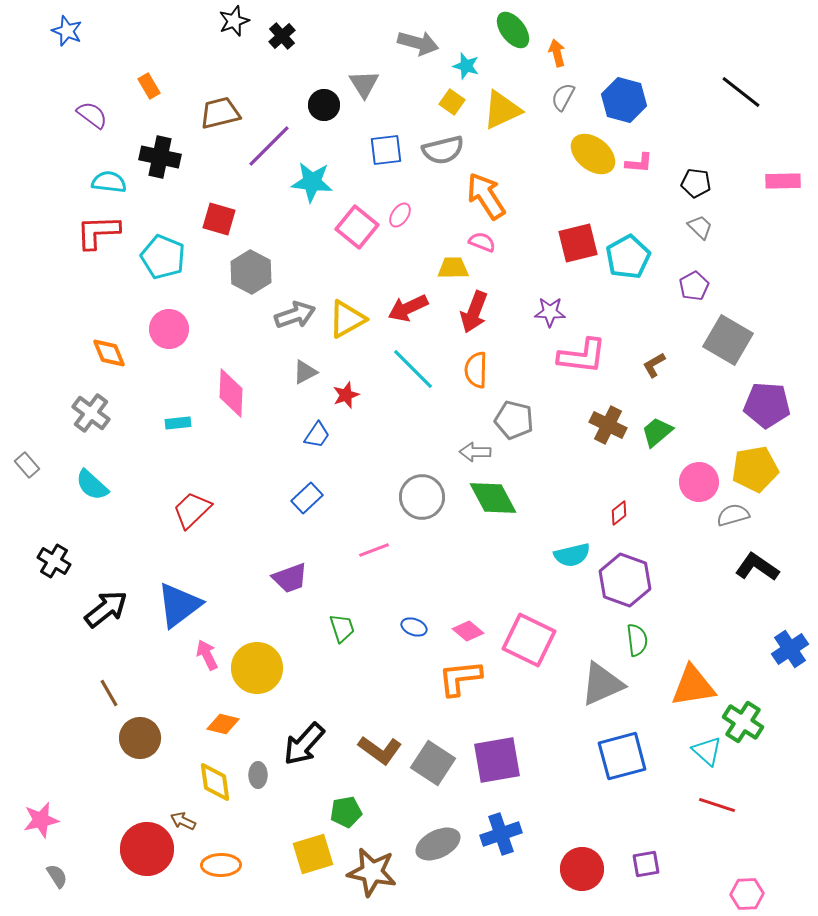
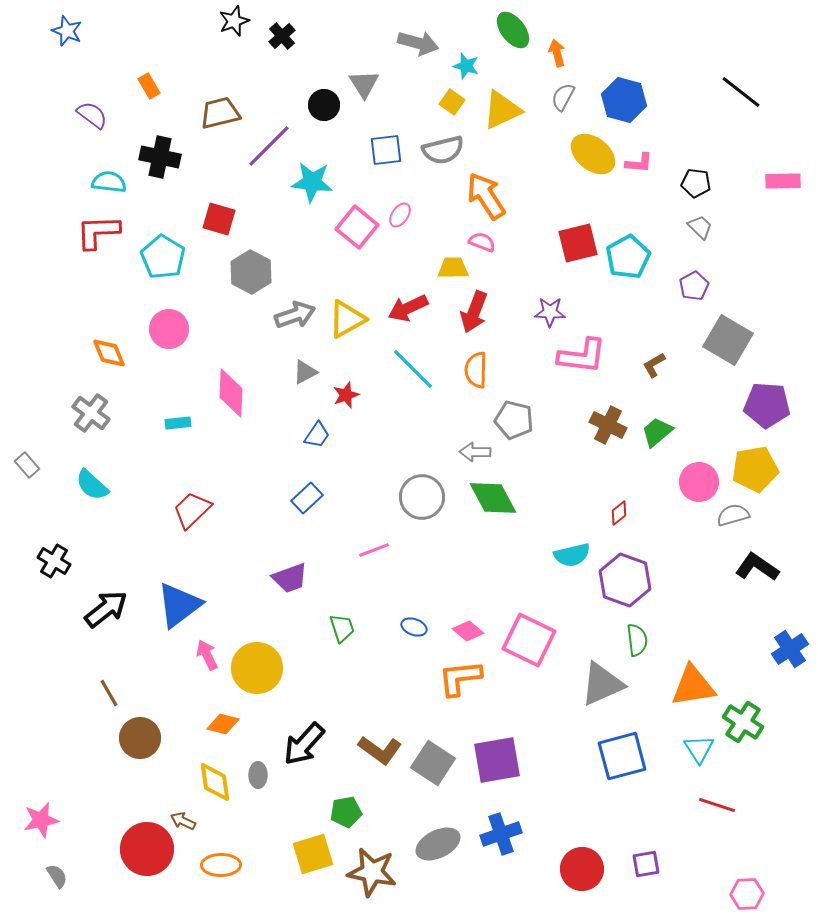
cyan pentagon at (163, 257): rotated 9 degrees clockwise
cyan triangle at (707, 751): moved 8 px left, 2 px up; rotated 16 degrees clockwise
